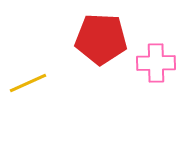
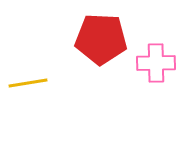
yellow line: rotated 15 degrees clockwise
